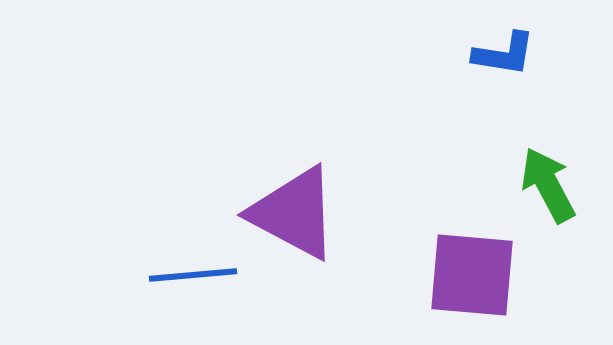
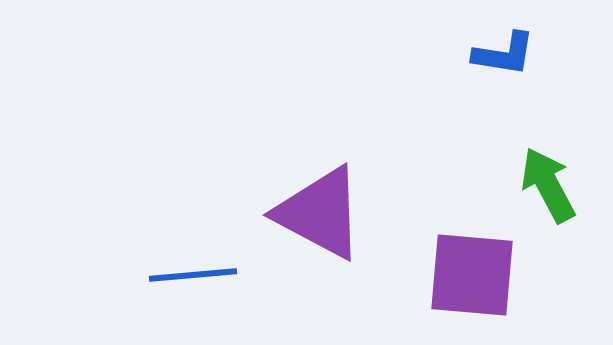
purple triangle: moved 26 px right
